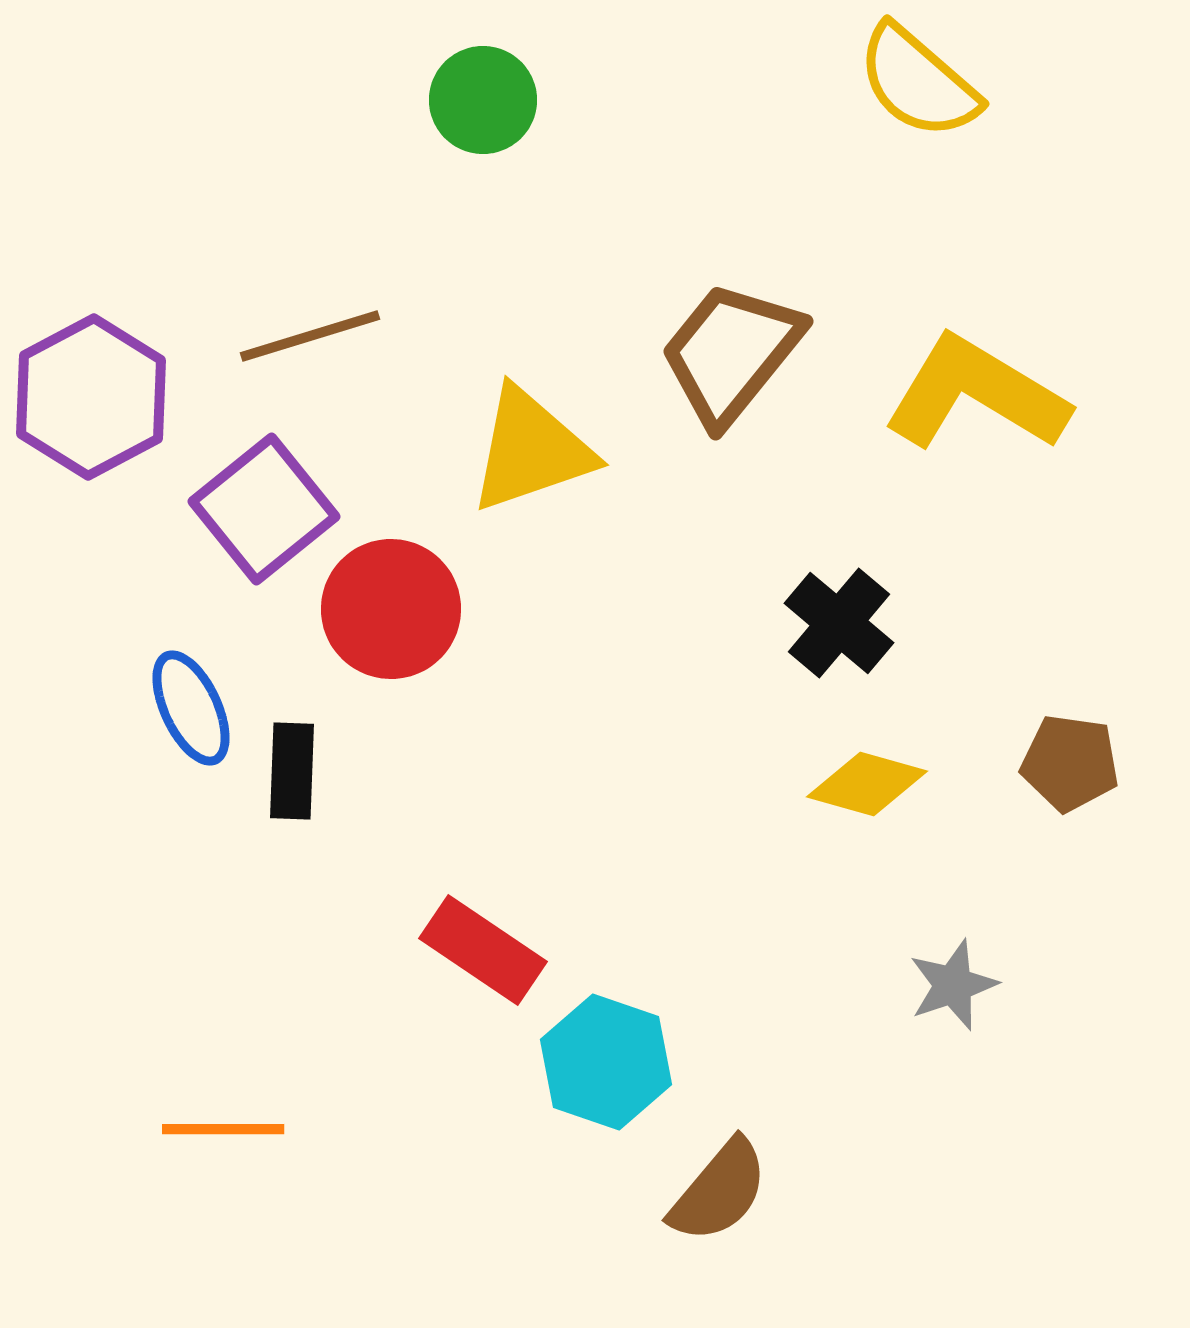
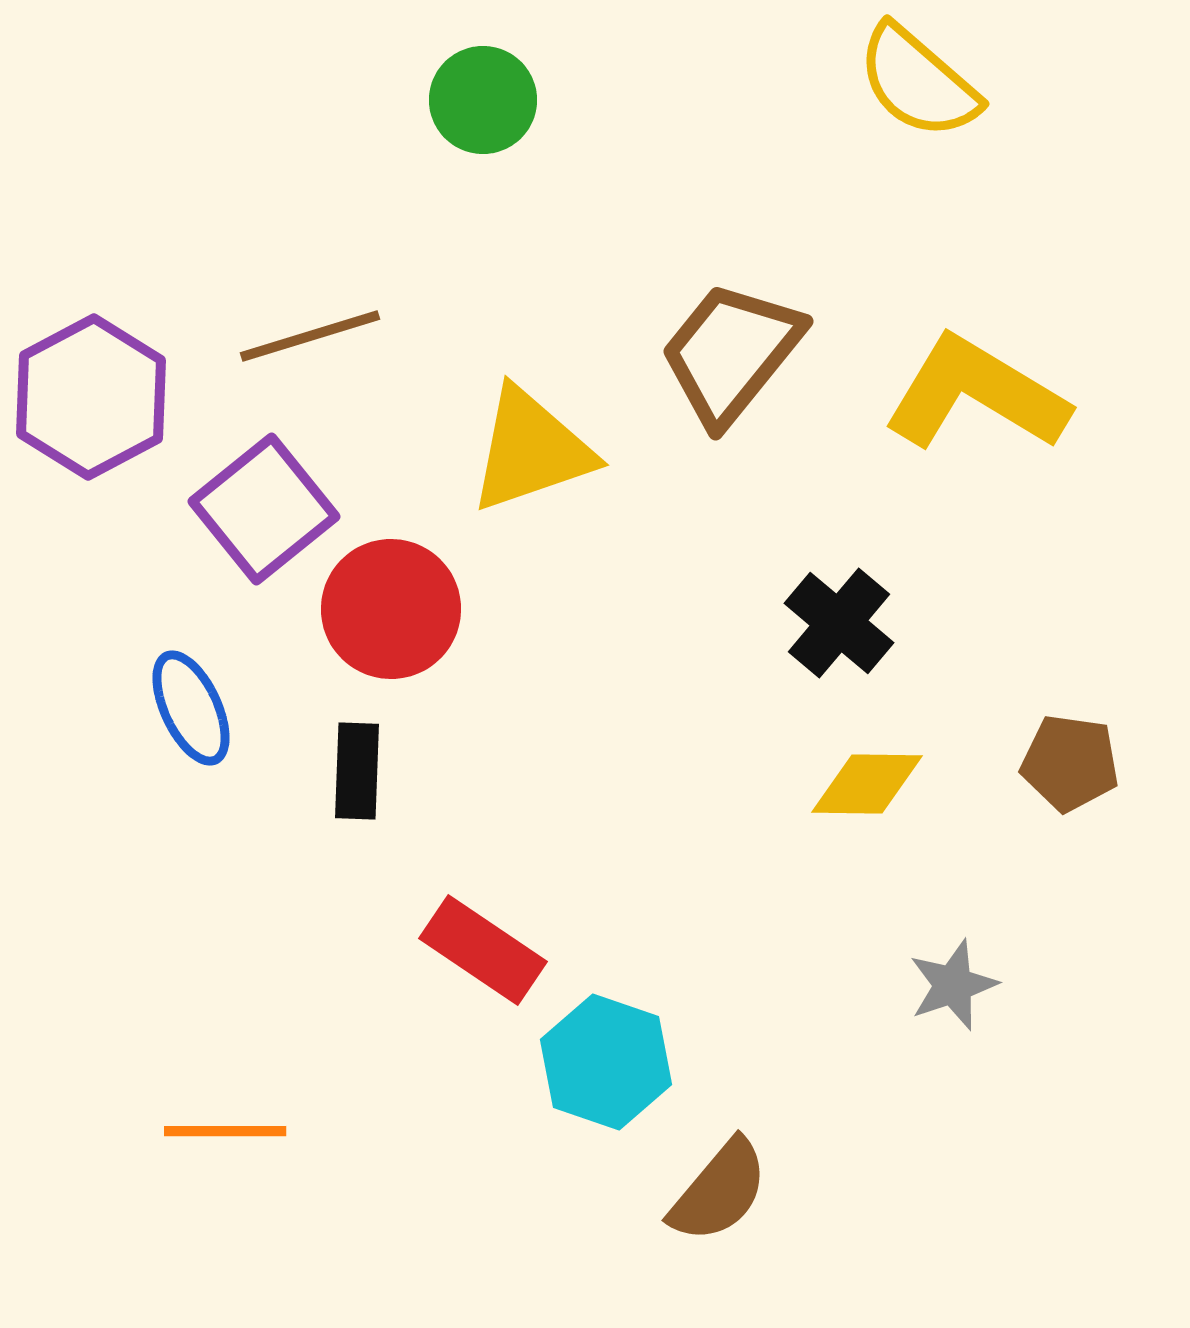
black rectangle: moved 65 px right
yellow diamond: rotated 15 degrees counterclockwise
orange line: moved 2 px right, 2 px down
